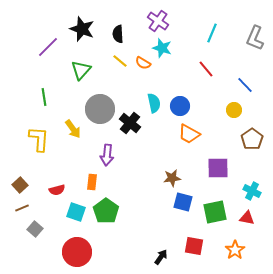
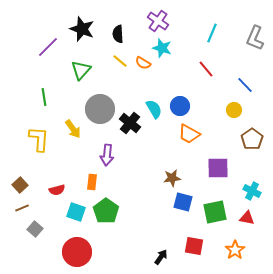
cyan semicircle: moved 6 px down; rotated 18 degrees counterclockwise
